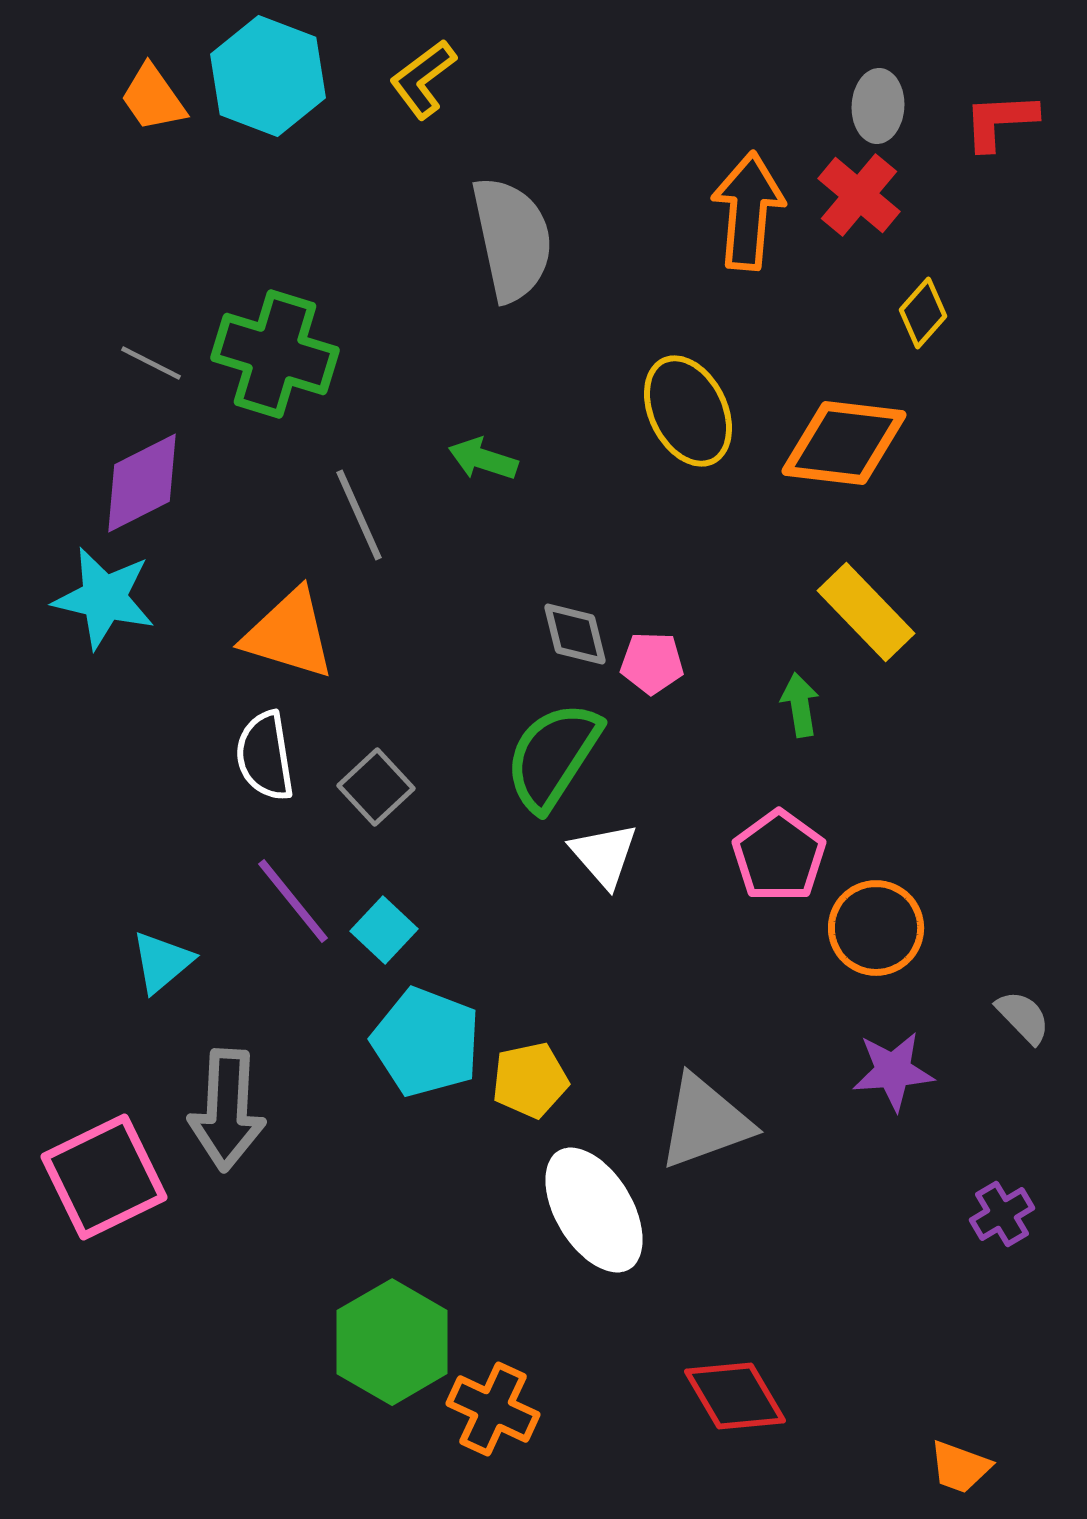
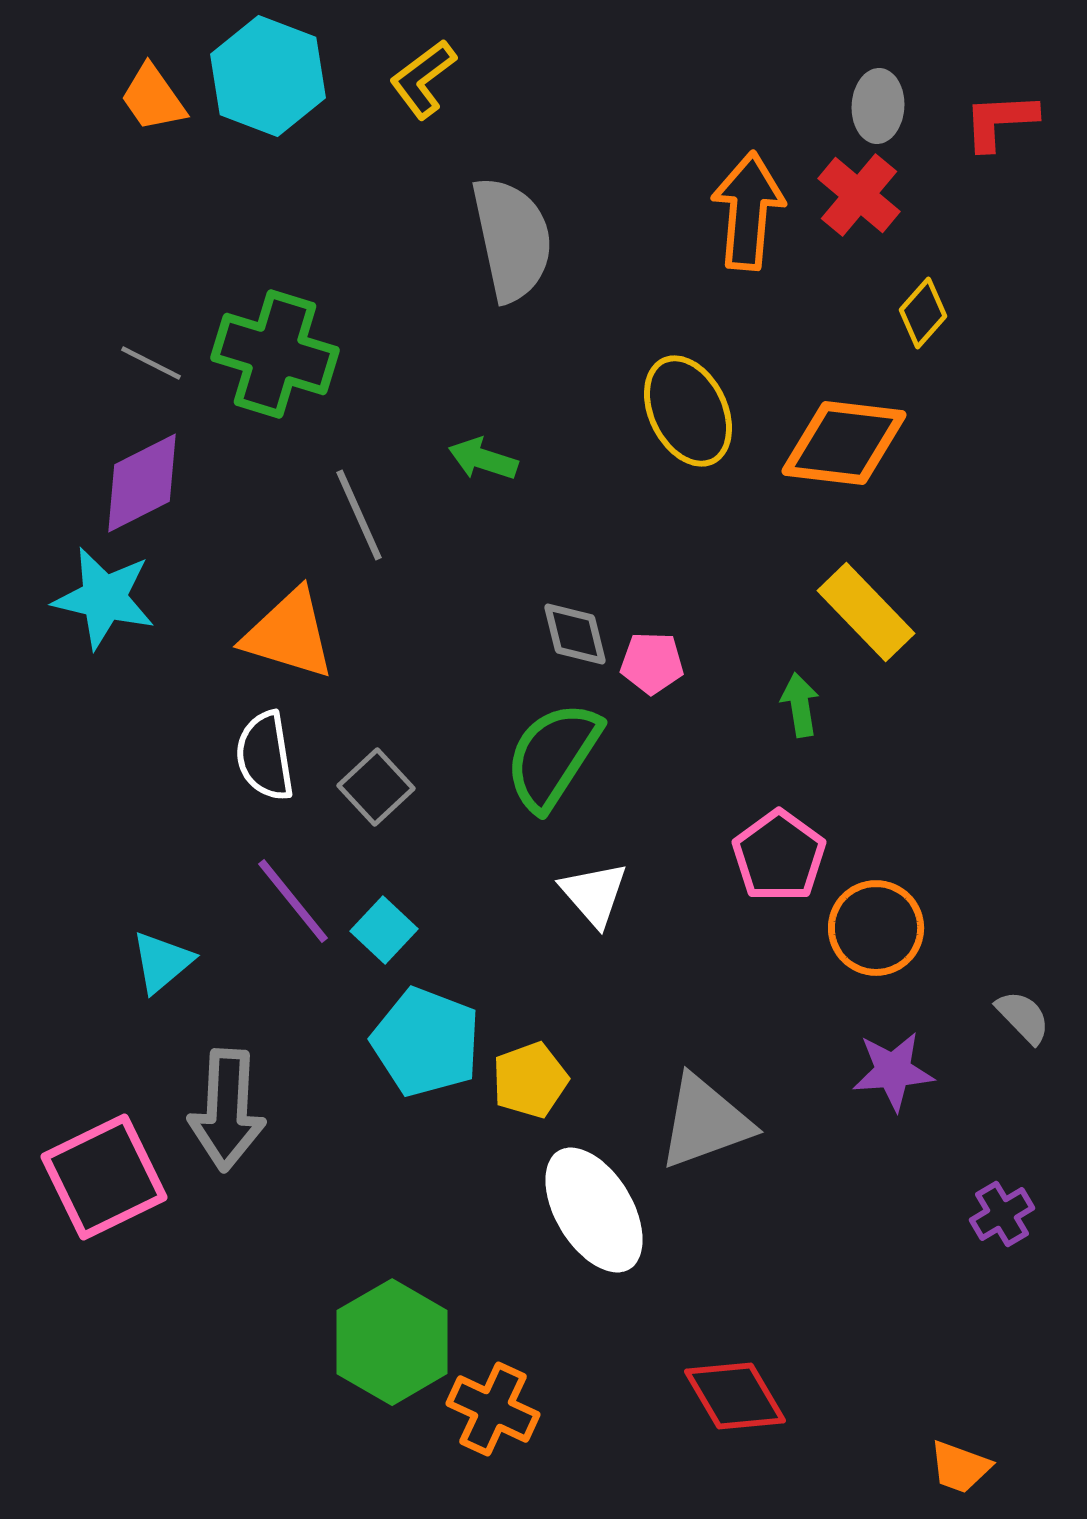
white triangle at (604, 855): moved 10 px left, 39 px down
yellow pentagon at (530, 1080): rotated 8 degrees counterclockwise
